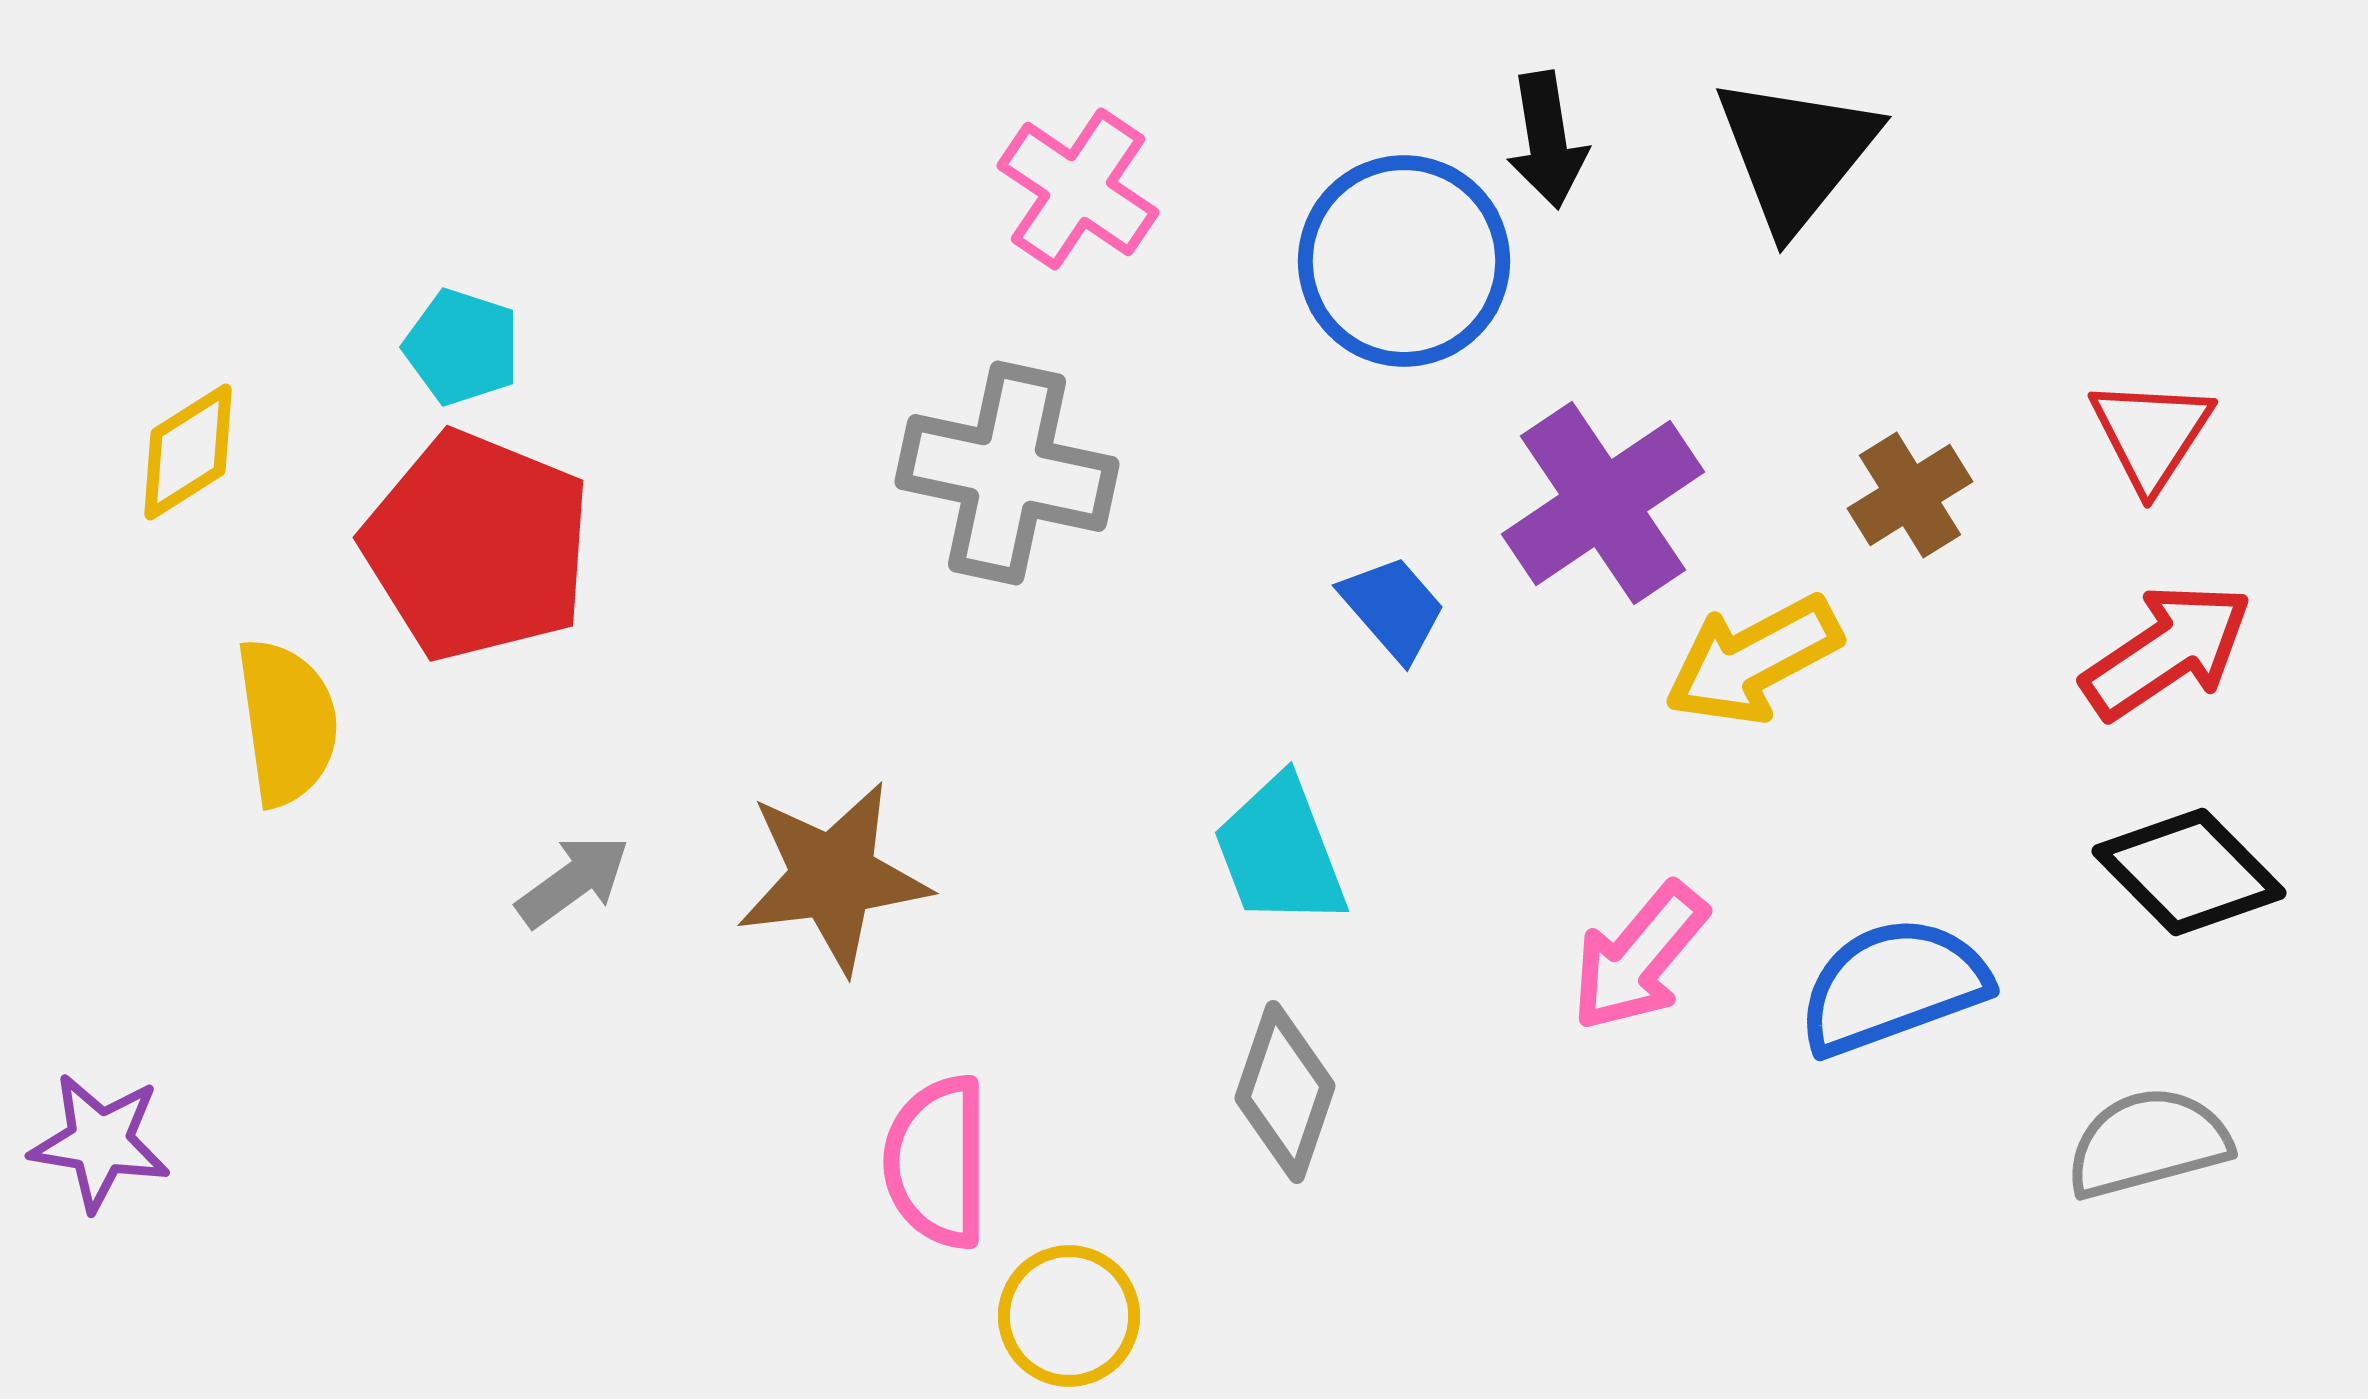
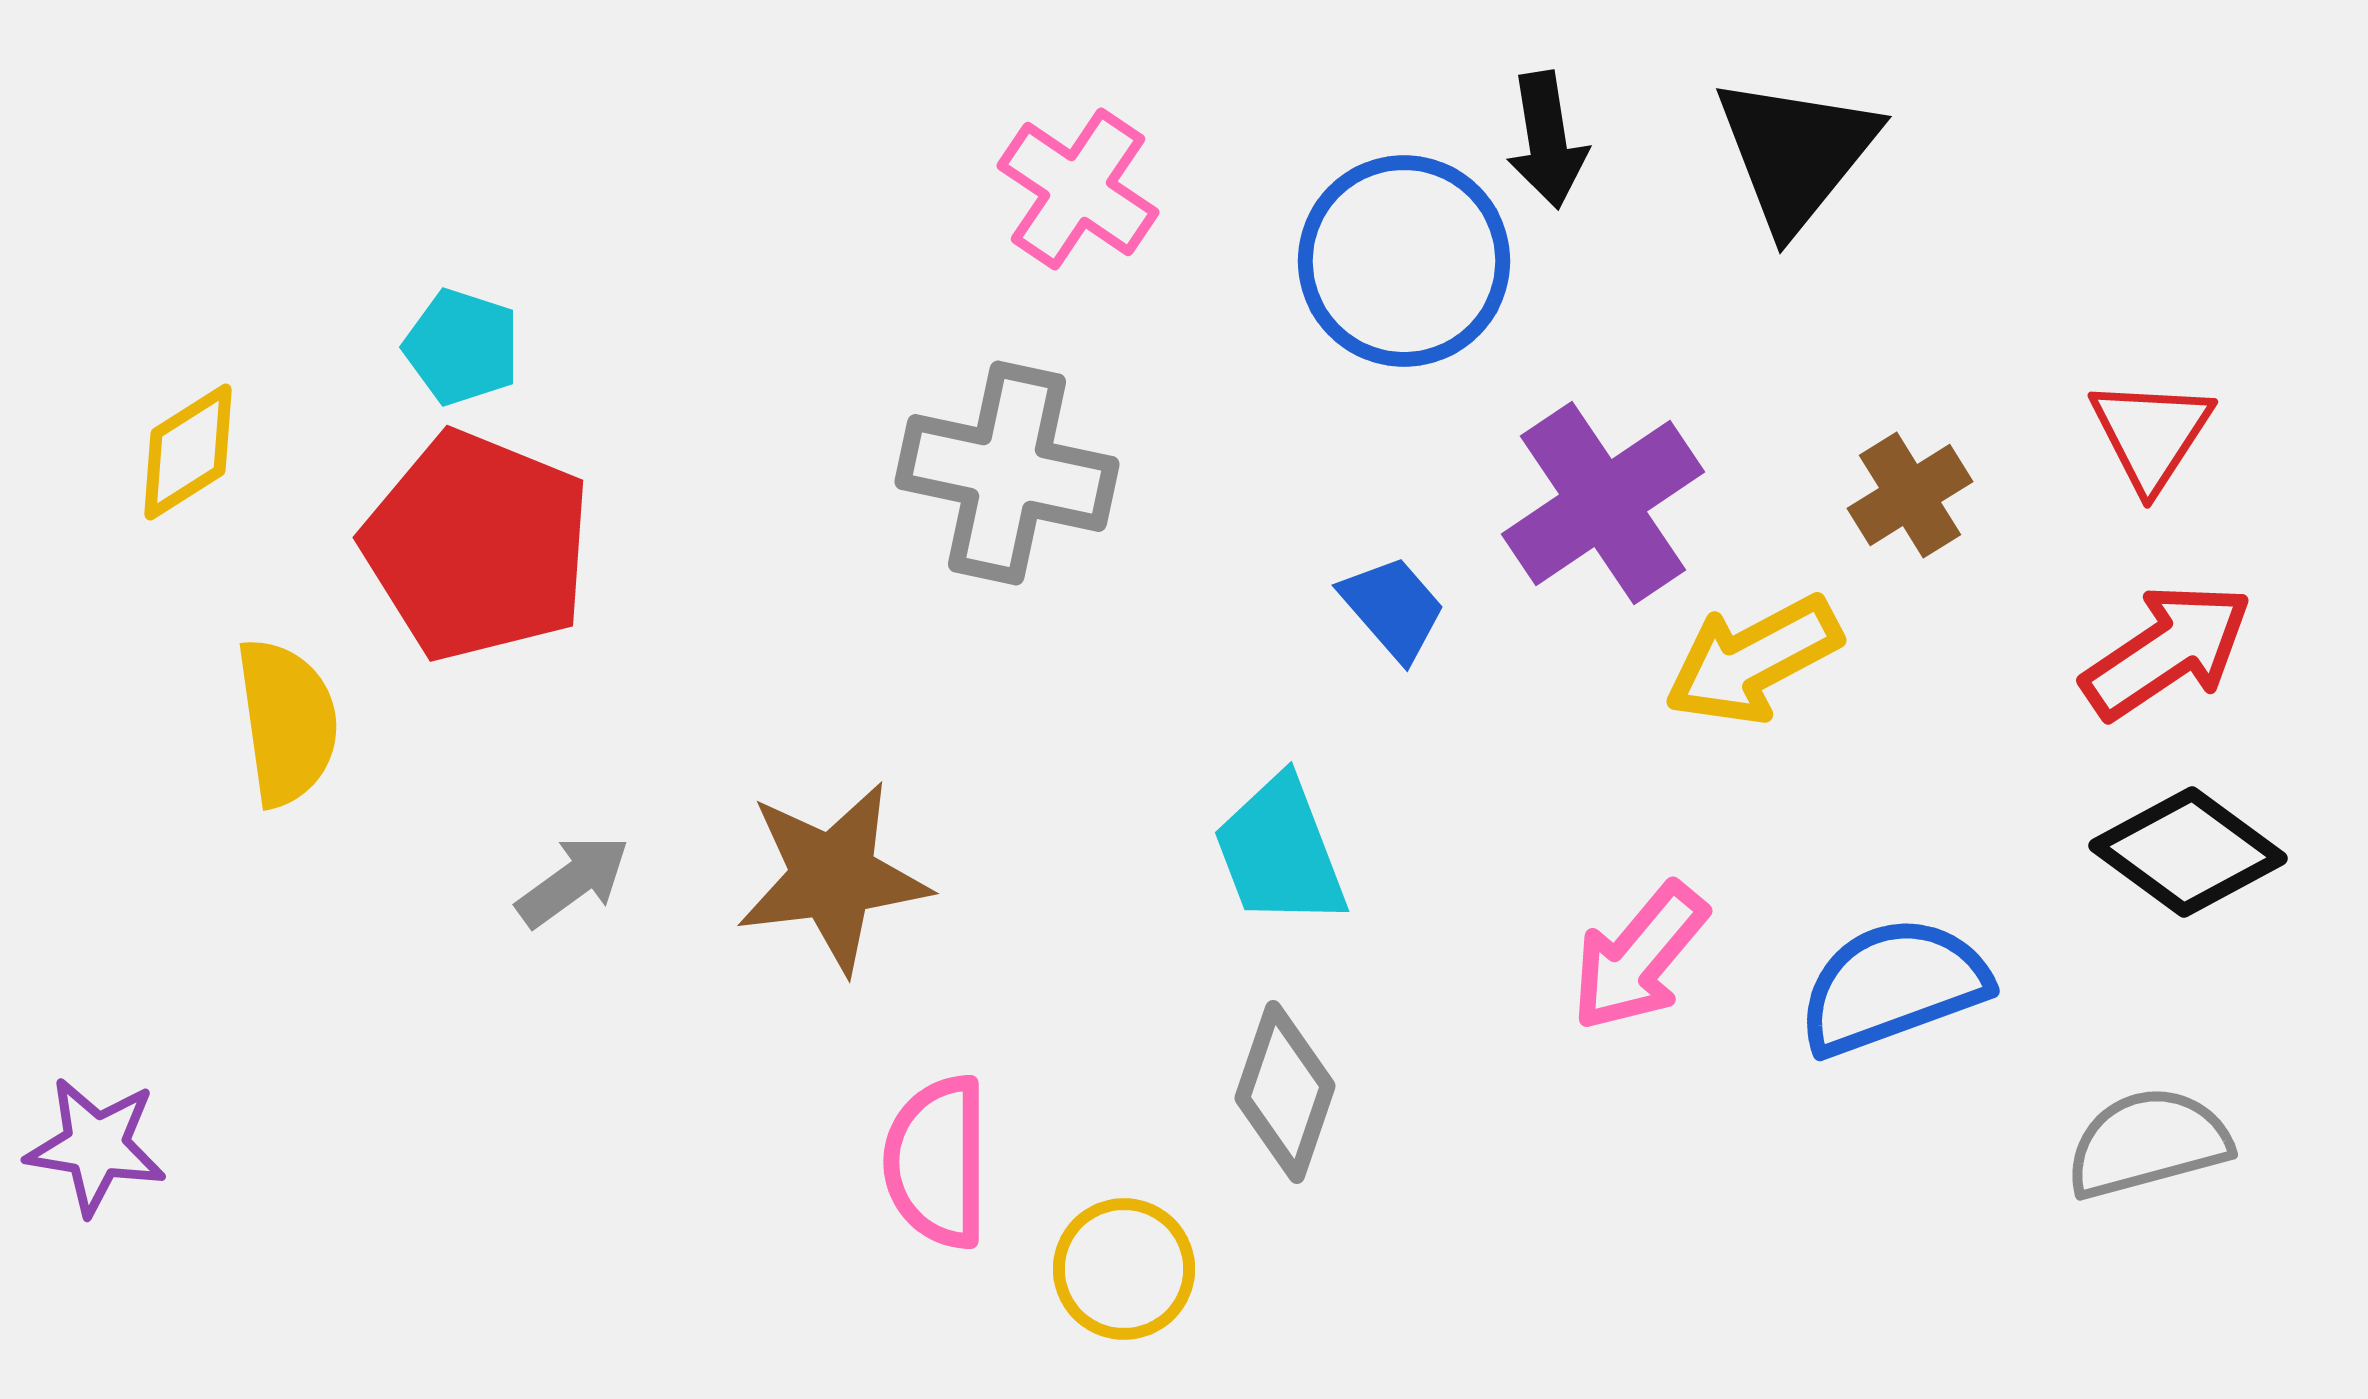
black diamond: moved 1 px left, 20 px up; rotated 9 degrees counterclockwise
purple star: moved 4 px left, 4 px down
yellow circle: moved 55 px right, 47 px up
